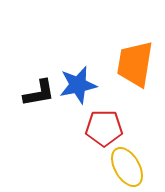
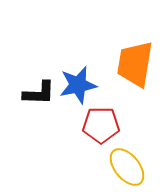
black L-shape: rotated 12 degrees clockwise
red pentagon: moved 3 px left, 3 px up
yellow ellipse: rotated 9 degrees counterclockwise
